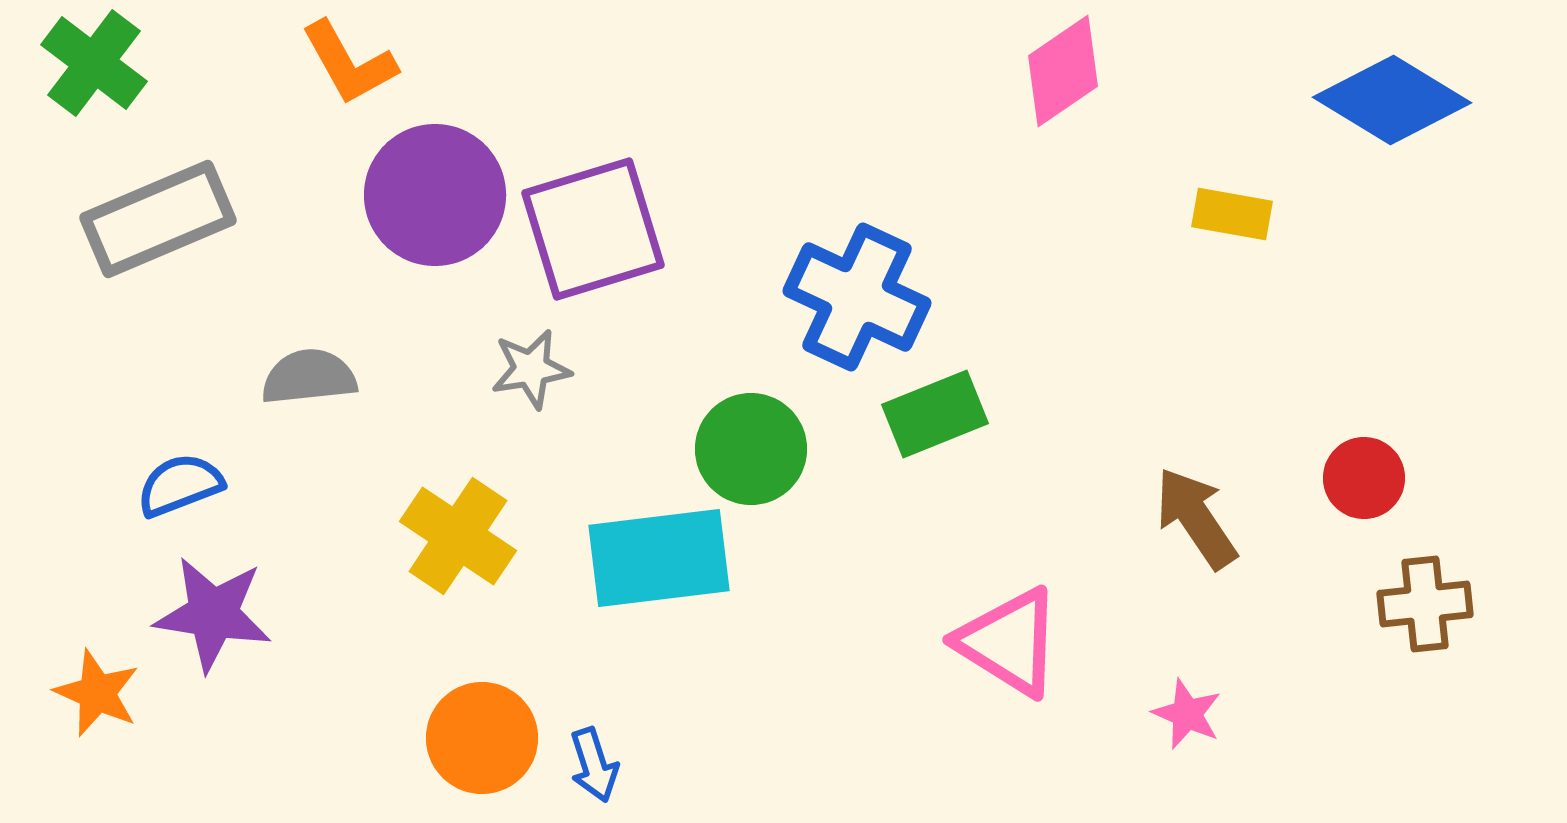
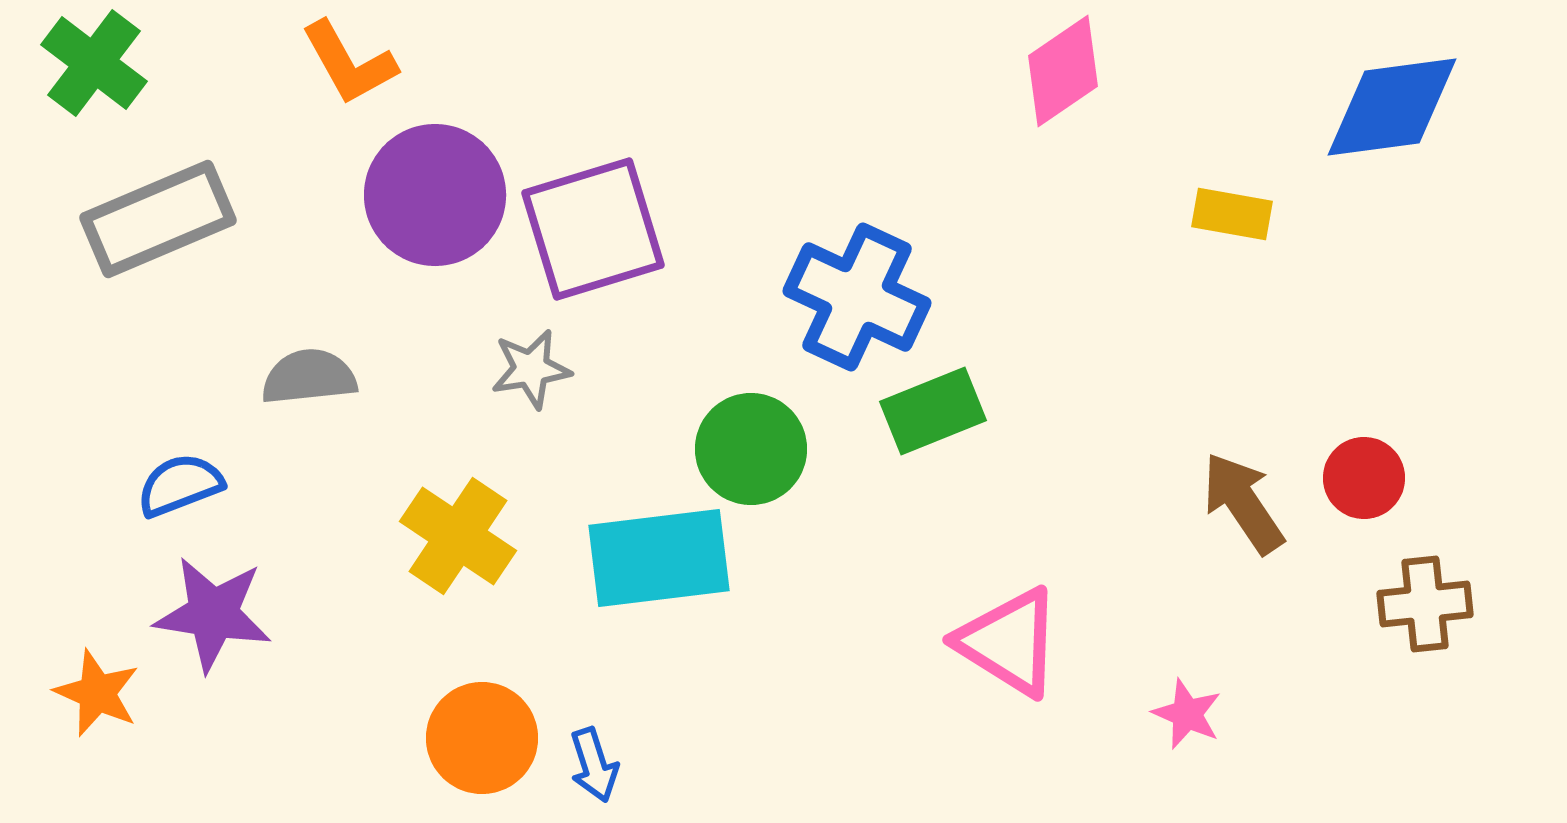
blue diamond: moved 7 px down; rotated 39 degrees counterclockwise
green rectangle: moved 2 px left, 3 px up
brown arrow: moved 47 px right, 15 px up
